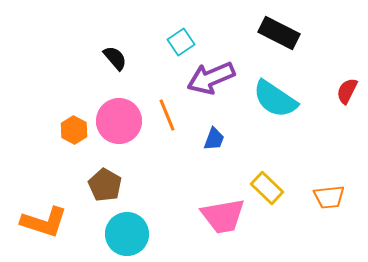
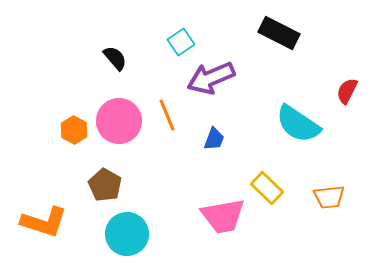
cyan semicircle: moved 23 px right, 25 px down
